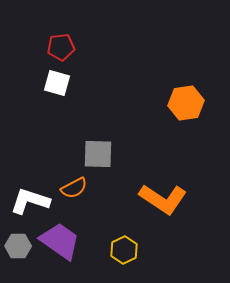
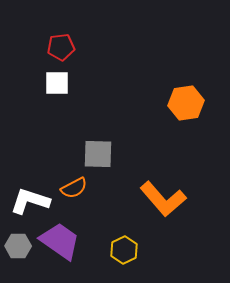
white square: rotated 16 degrees counterclockwise
orange L-shape: rotated 15 degrees clockwise
